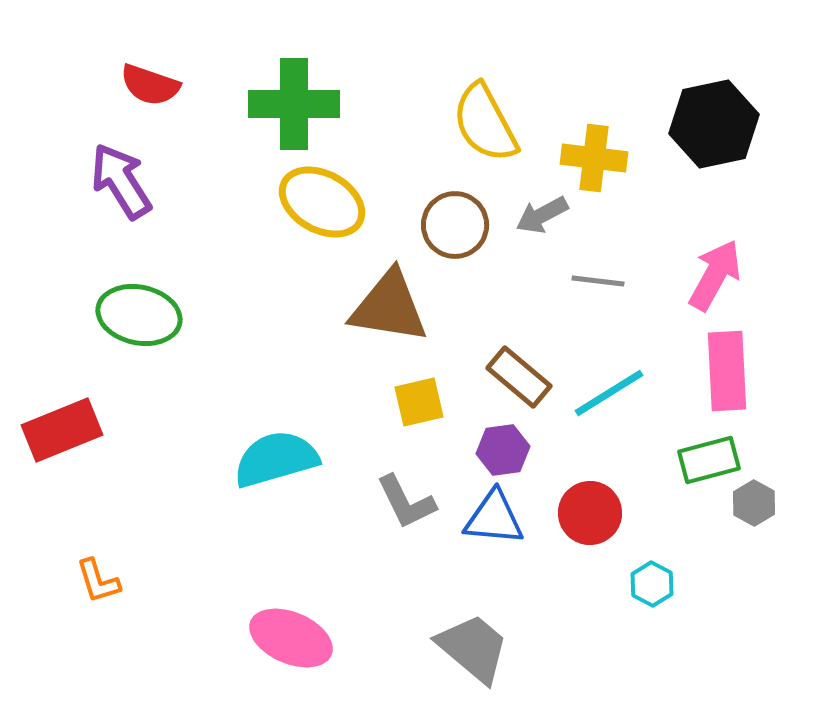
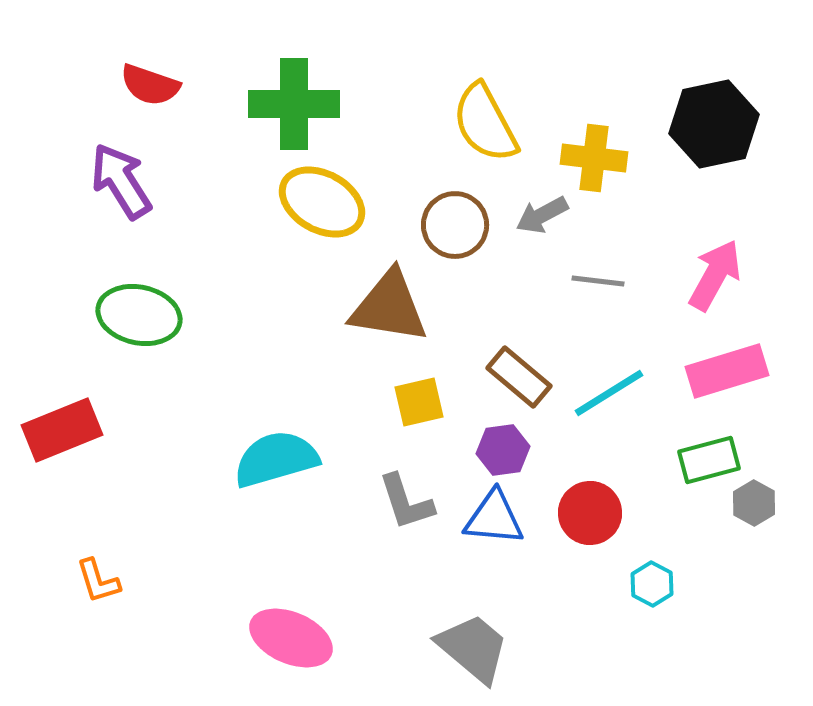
pink rectangle: rotated 76 degrees clockwise
gray L-shape: rotated 8 degrees clockwise
